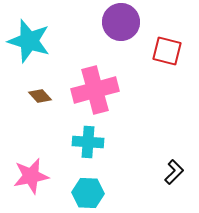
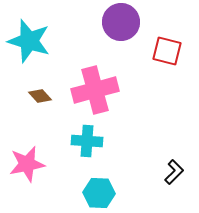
cyan cross: moved 1 px left, 1 px up
pink star: moved 4 px left, 12 px up
cyan hexagon: moved 11 px right
